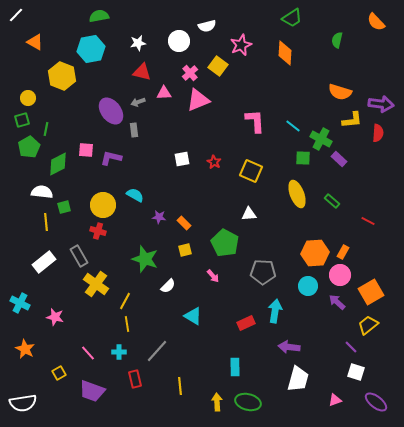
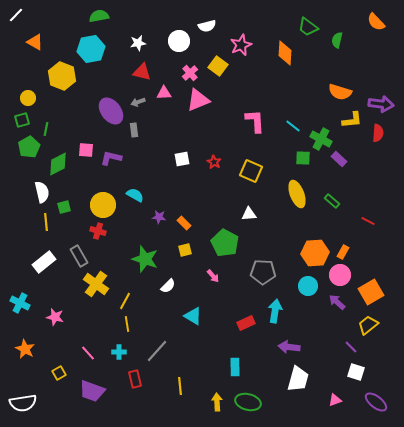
green trapezoid at (292, 18): moved 16 px right, 9 px down; rotated 70 degrees clockwise
white semicircle at (42, 192): rotated 70 degrees clockwise
